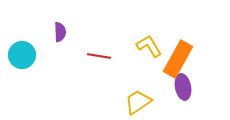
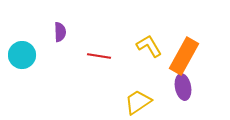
orange rectangle: moved 6 px right, 3 px up
